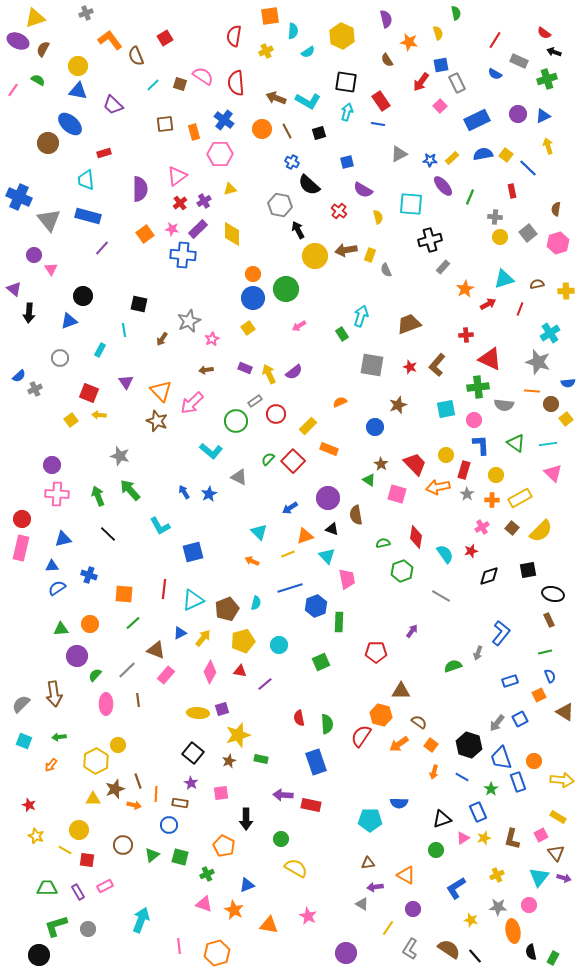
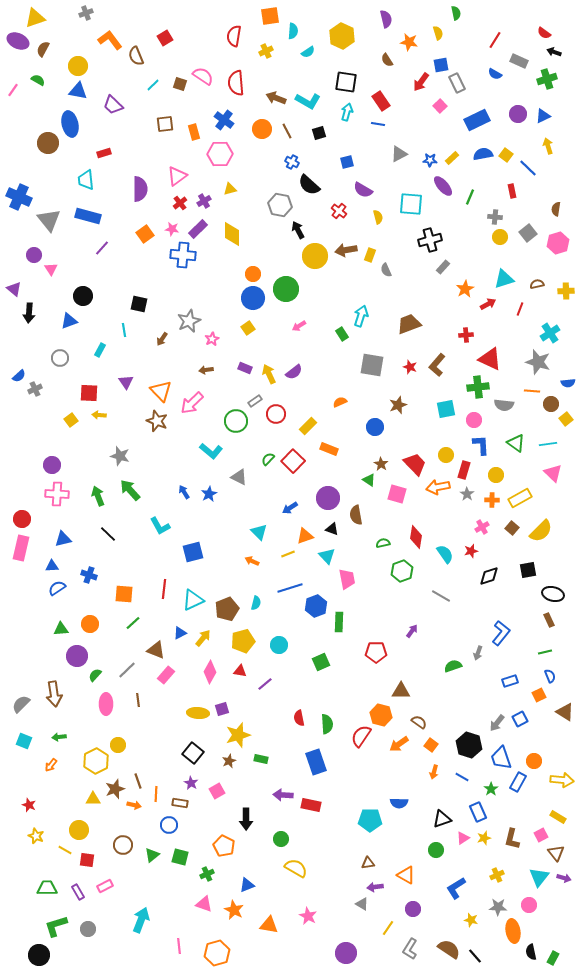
blue ellipse at (70, 124): rotated 35 degrees clockwise
red square at (89, 393): rotated 18 degrees counterclockwise
blue rectangle at (518, 782): rotated 48 degrees clockwise
pink square at (221, 793): moved 4 px left, 2 px up; rotated 21 degrees counterclockwise
